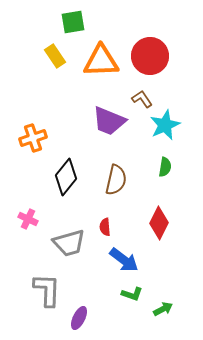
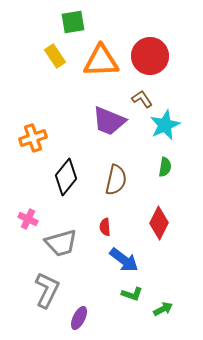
gray trapezoid: moved 8 px left
gray L-shape: rotated 24 degrees clockwise
